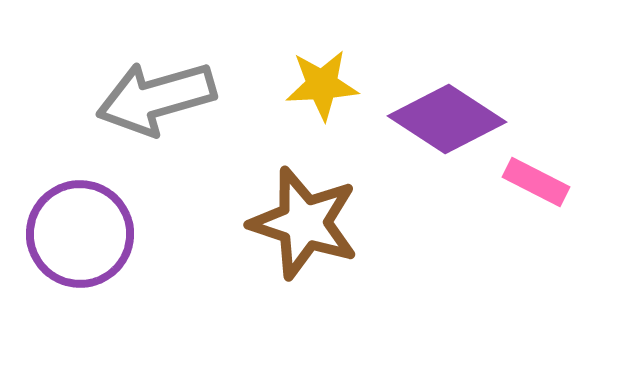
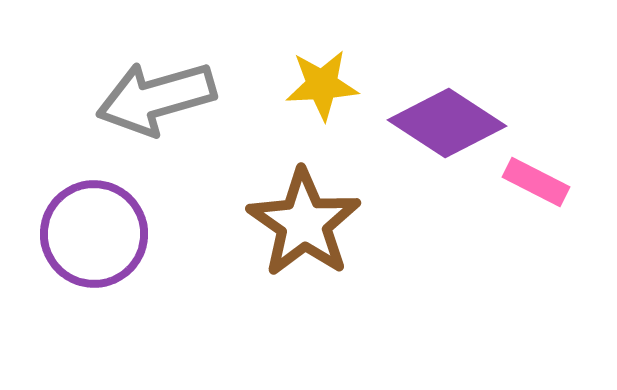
purple diamond: moved 4 px down
brown star: rotated 17 degrees clockwise
purple circle: moved 14 px right
